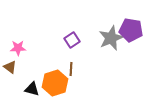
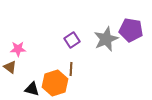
gray star: moved 5 px left, 1 px down
pink star: moved 1 px down
